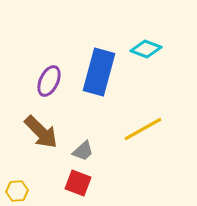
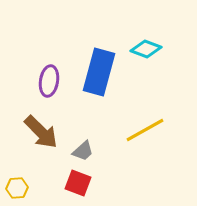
purple ellipse: rotated 16 degrees counterclockwise
yellow line: moved 2 px right, 1 px down
yellow hexagon: moved 3 px up
